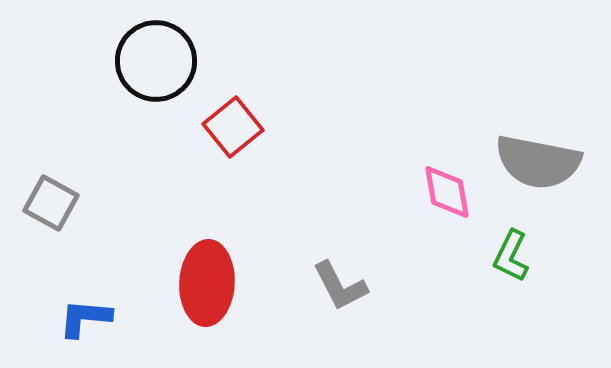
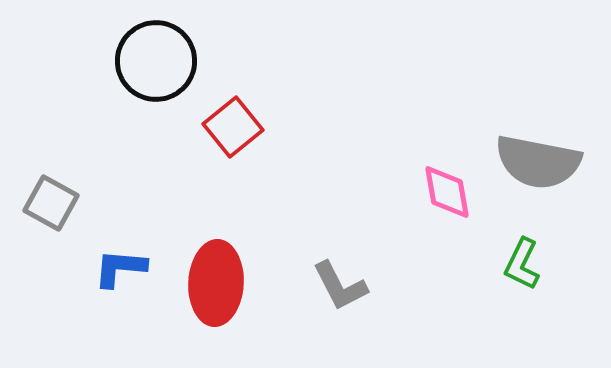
green L-shape: moved 11 px right, 8 px down
red ellipse: moved 9 px right
blue L-shape: moved 35 px right, 50 px up
